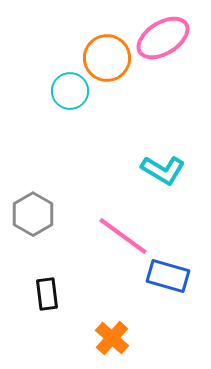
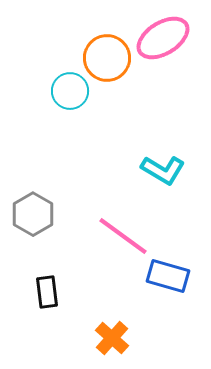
black rectangle: moved 2 px up
